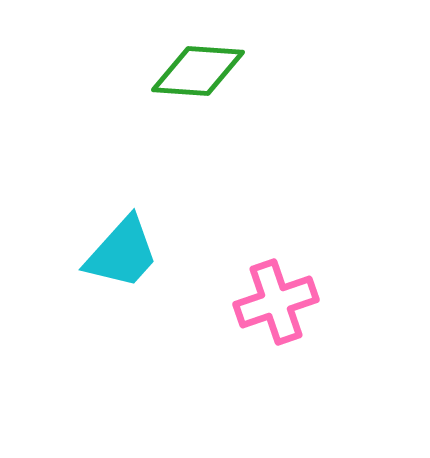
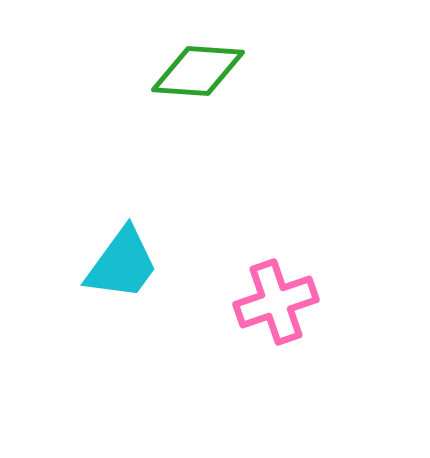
cyan trapezoid: moved 11 px down; rotated 6 degrees counterclockwise
